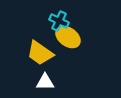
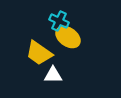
yellow trapezoid: moved 1 px left
white triangle: moved 8 px right, 7 px up
